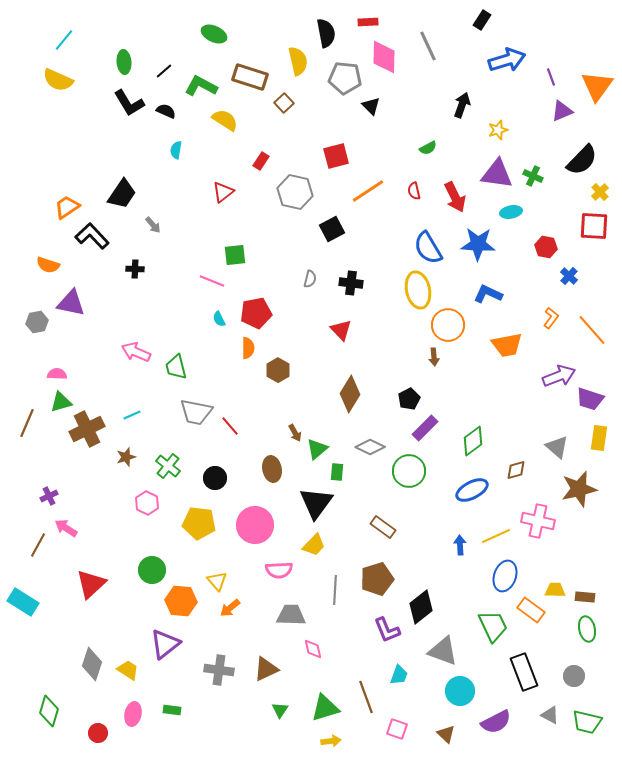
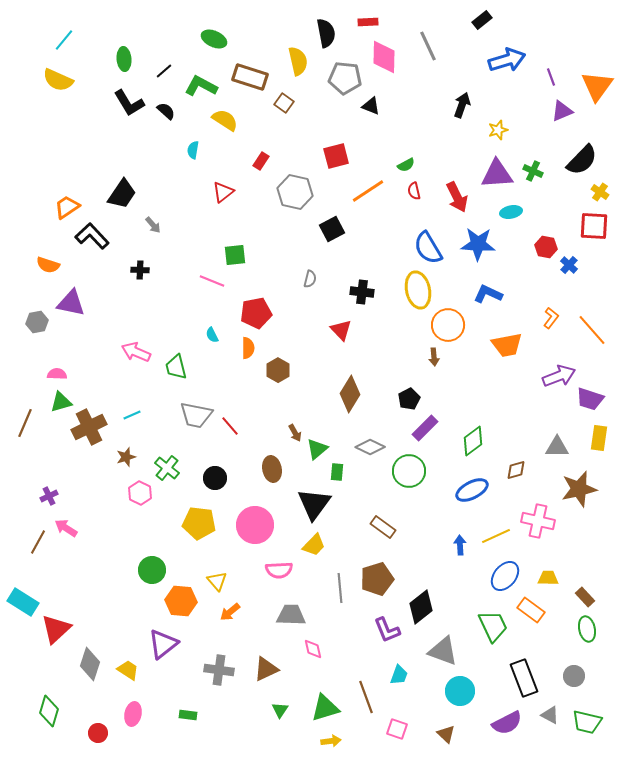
black rectangle at (482, 20): rotated 18 degrees clockwise
green ellipse at (214, 34): moved 5 px down
green ellipse at (124, 62): moved 3 px up
brown square at (284, 103): rotated 12 degrees counterclockwise
black triangle at (371, 106): rotated 24 degrees counterclockwise
black semicircle at (166, 111): rotated 18 degrees clockwise
green semicircle at (428, 148): moved 22 px left, 17 px down
cyan semicircle at (176, 150): moved 17 px right
purple triangle at (497, 174): rotated 12 degrees counterclockwise
green cross at (533, 176): moved 5 px up
yellow cross at (600, 192): rotated 12 degrees counterclockwise
red arrow at (455, 197): moved 2 px right
black cross at (135, 269): moved 5 px right, 1 px down
blue cross at (569, 276): moved 11 px up
black cross at (351, 283): moved 11 px right, 9 px down
cyan semicircle at (219, 319): moved 7 px left, 16 px down
gray trapezoid at (196, 412): moved 3 px down
brown line at (27, 423): moved 2 px left
brown cross at (87, 429): moved 2 px right, 2 px up
gray triangle at (557, 447): rotated 40 degrees counterclockwise
green cross at (168, 466): moved 1 px left, 2 px down
pink hexagon at (147, 503): moved 7 px left, 10 px up
black triangle at (316, 503): moved 2 px left, 1 px down
brown line at (38, 545): moved 3 px up
blue ellipse at (505, 576): rotated 20 degrees clockwise
red triangle at (91, 584): moved 35 px left, 45 px down
gray line at (335, 590): moved 5 px right, 2 px up; rotated 8 degrees counterclockwise
yellow trapezoid at (555, 590): moved 7 px left, 12 px up
brown rectangle at (585, 597): rotated 42 degrees clockwise
orange arrow at (230, 608): moved 4 px down
purple triangle at (165, 644): moved 2 px left
gray diamond at (92, 664): moved 2 px left
black rectangle at (524, 672): moved 6 px down
green rectangle at (172, 710): moved 16 px right, 5 px down
purple semicircle at (496, 722): moved 11 px right, 1 px down
